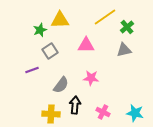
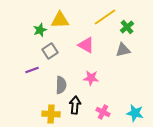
pink triangle: rotated 30 degrees clockwise
gray triangle: moved 1 px left
gray semicircle: rotated 36 degrees counterclockwise
